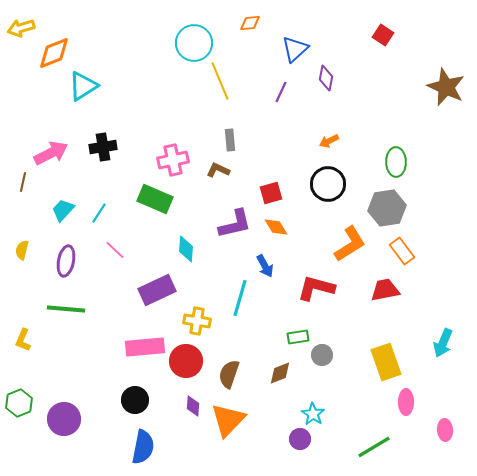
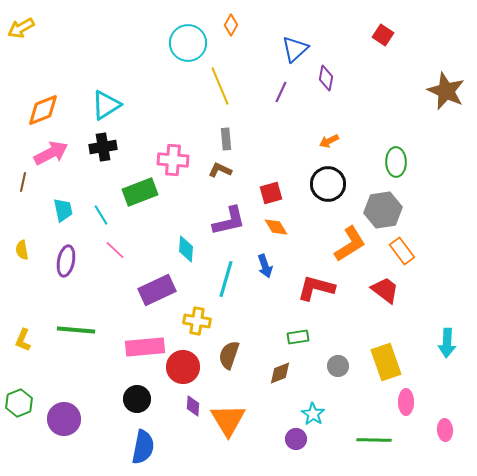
orange diamond at (250, 23): moved 19 px left, 2 px down; rotated 55 degrees counterclockwise
yellow arrow at (21, 28): rotated 12 degrees counterclockwise
cyan circle at (194, 43): moved 6 px left
orange diamond at (54, 53): moved 11 px left, 57 px down
yellow line at (220, 81): moved 5 px down
cyan triangle at (83, 86): moved 23 px right, 19 px down
brown star at (446, 87): moved 4 px down
gray rectangle at (230, 140): moved 4 px left, 1 px up
pink cross at (173, 160): rotated 16 degrees clockwise
brown L-shape at (218, 170): moved 2 px right
green rectangle at (155, 199): moved 15 px left, 7 px up; rotated 44 degrees counterclockwise
gray hexagon at (387, 208): moved 4 px left, 2 px down
cyan trapezoid at (63, 210): rotated 125 degrees clockwise
cyan line at (99, 213): moved 2 px right, 2 px down; rotated 65 degrees counterclockwise
purple L-shape at (235, 224): moved 6 px left, 3 px up
yellow semicircle at (22, 250): rotated 24 degrees counterclockwise
blue arrow at (265, 266): rotated 10 degrees clockwise
red trapezoid at (385, 290): rotated 48 degrees clockwise
cyan line at (240, 298): moved 14 px left, 19 px up
green line at (66, 309): moved 10 px right, 21 px down
cyan arrow at (443, 343): moved 4 px right; rotated 20 degrees counterclockwise
gray circle at (322, 355): moved 16 px right, 11 px down
red circle at (186, 361): moved 3 px left, 6 px down
brown semicircle at (229, 374): moved 19 px up
black circle at (135, 400): moved 2 px right, 1 px up
orange triangle at (228, 420): rotated 15 degrees counterclockwise
purple circle at (300, 439): moved 4 px left
green line at (374, 447): moved 7 px up; rotated 32 degrees clockwise
